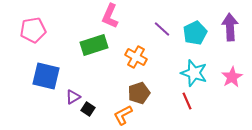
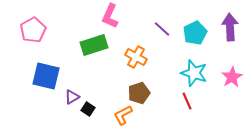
pink pentagon: rotated 20 degrees counterclockwise
purple triangle: moved 1 px left
